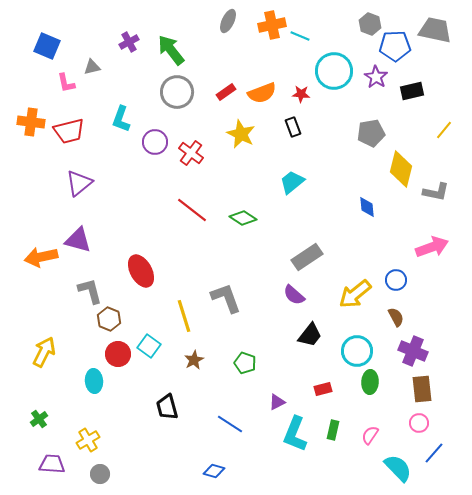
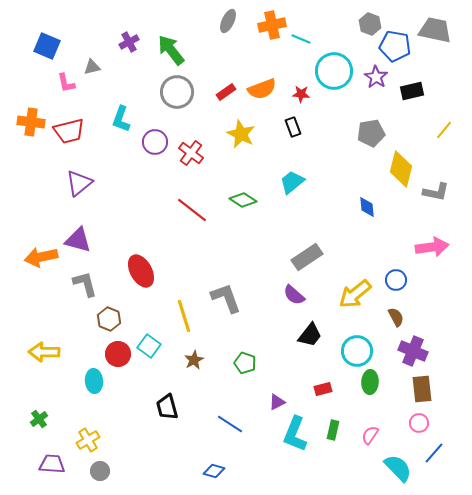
cyan line at (300, 36): moved 1 px right, 3 px down
blue pentagon at (395, 46): rotated 12 degrees clockwise
orange semicircle at (262, 93): moved 4 px up
green diamond at (243, 218): moved 18 px up
pink arrow at (432, 247): rotated 12 degrees clockwise
gray L-shape at (90, 291): moved 5 px left, 7 px up
yellow arrow at (44, 352): rotated 116 degrees counterclockwise
gray circle at (100, 474): moved 3 px up
